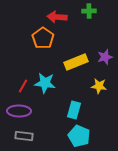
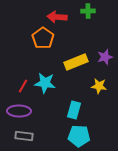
green cross: moved 1 px left
cyan pentagon: rotated 20 degrees counterclockwise
